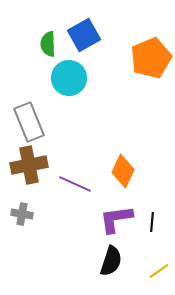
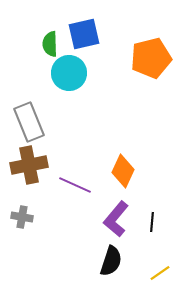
blue square: moved 1 px up; rotated 16 degrees clockwise
green semicircle: moved 2 px right
orange pentagon: rotated 9 degrees clockwise
cyan circle: moved 5 px up
purple line: moved 1 px down
gray cross: moved 3 px down
purple L-shape: rotated 42 degrees counterclockwise
yellow line: moved 1 px right, 2 px down
